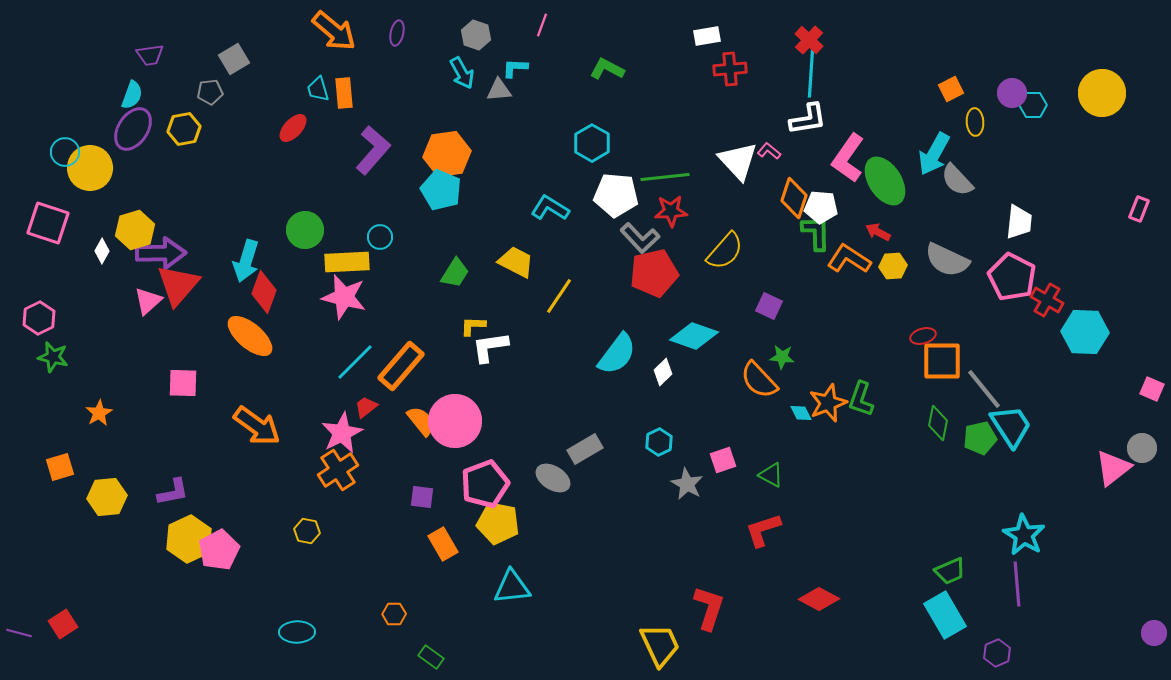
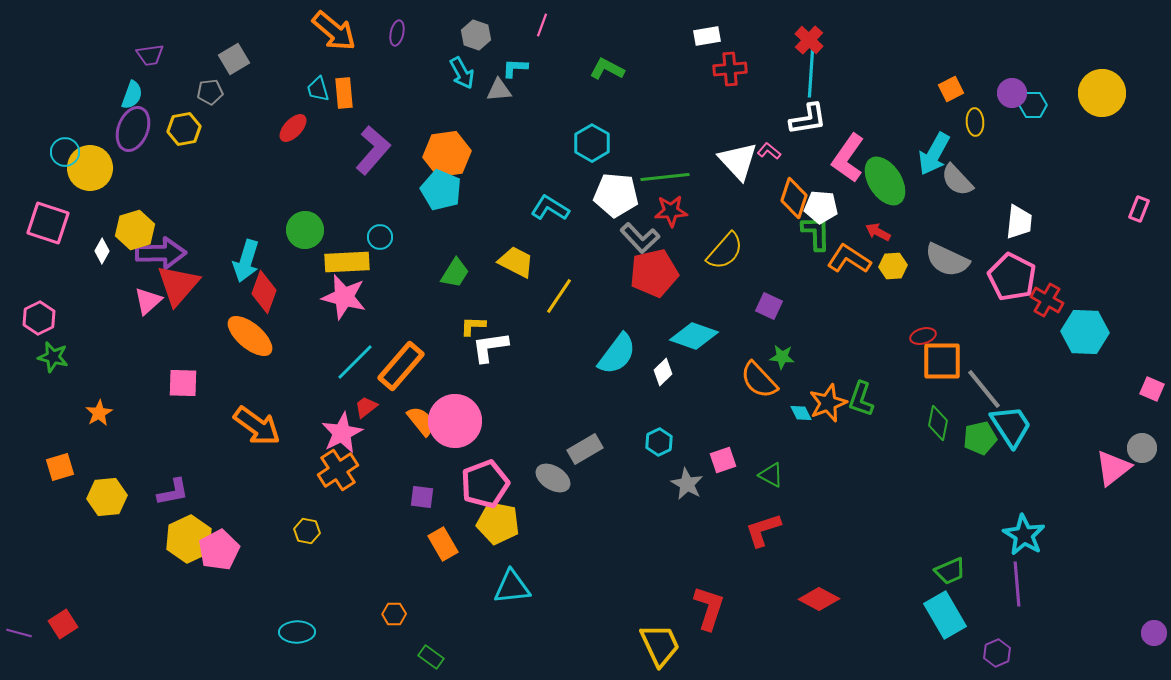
purple ellipse at (133, 129): rotated 12 degrees counterclockwise
